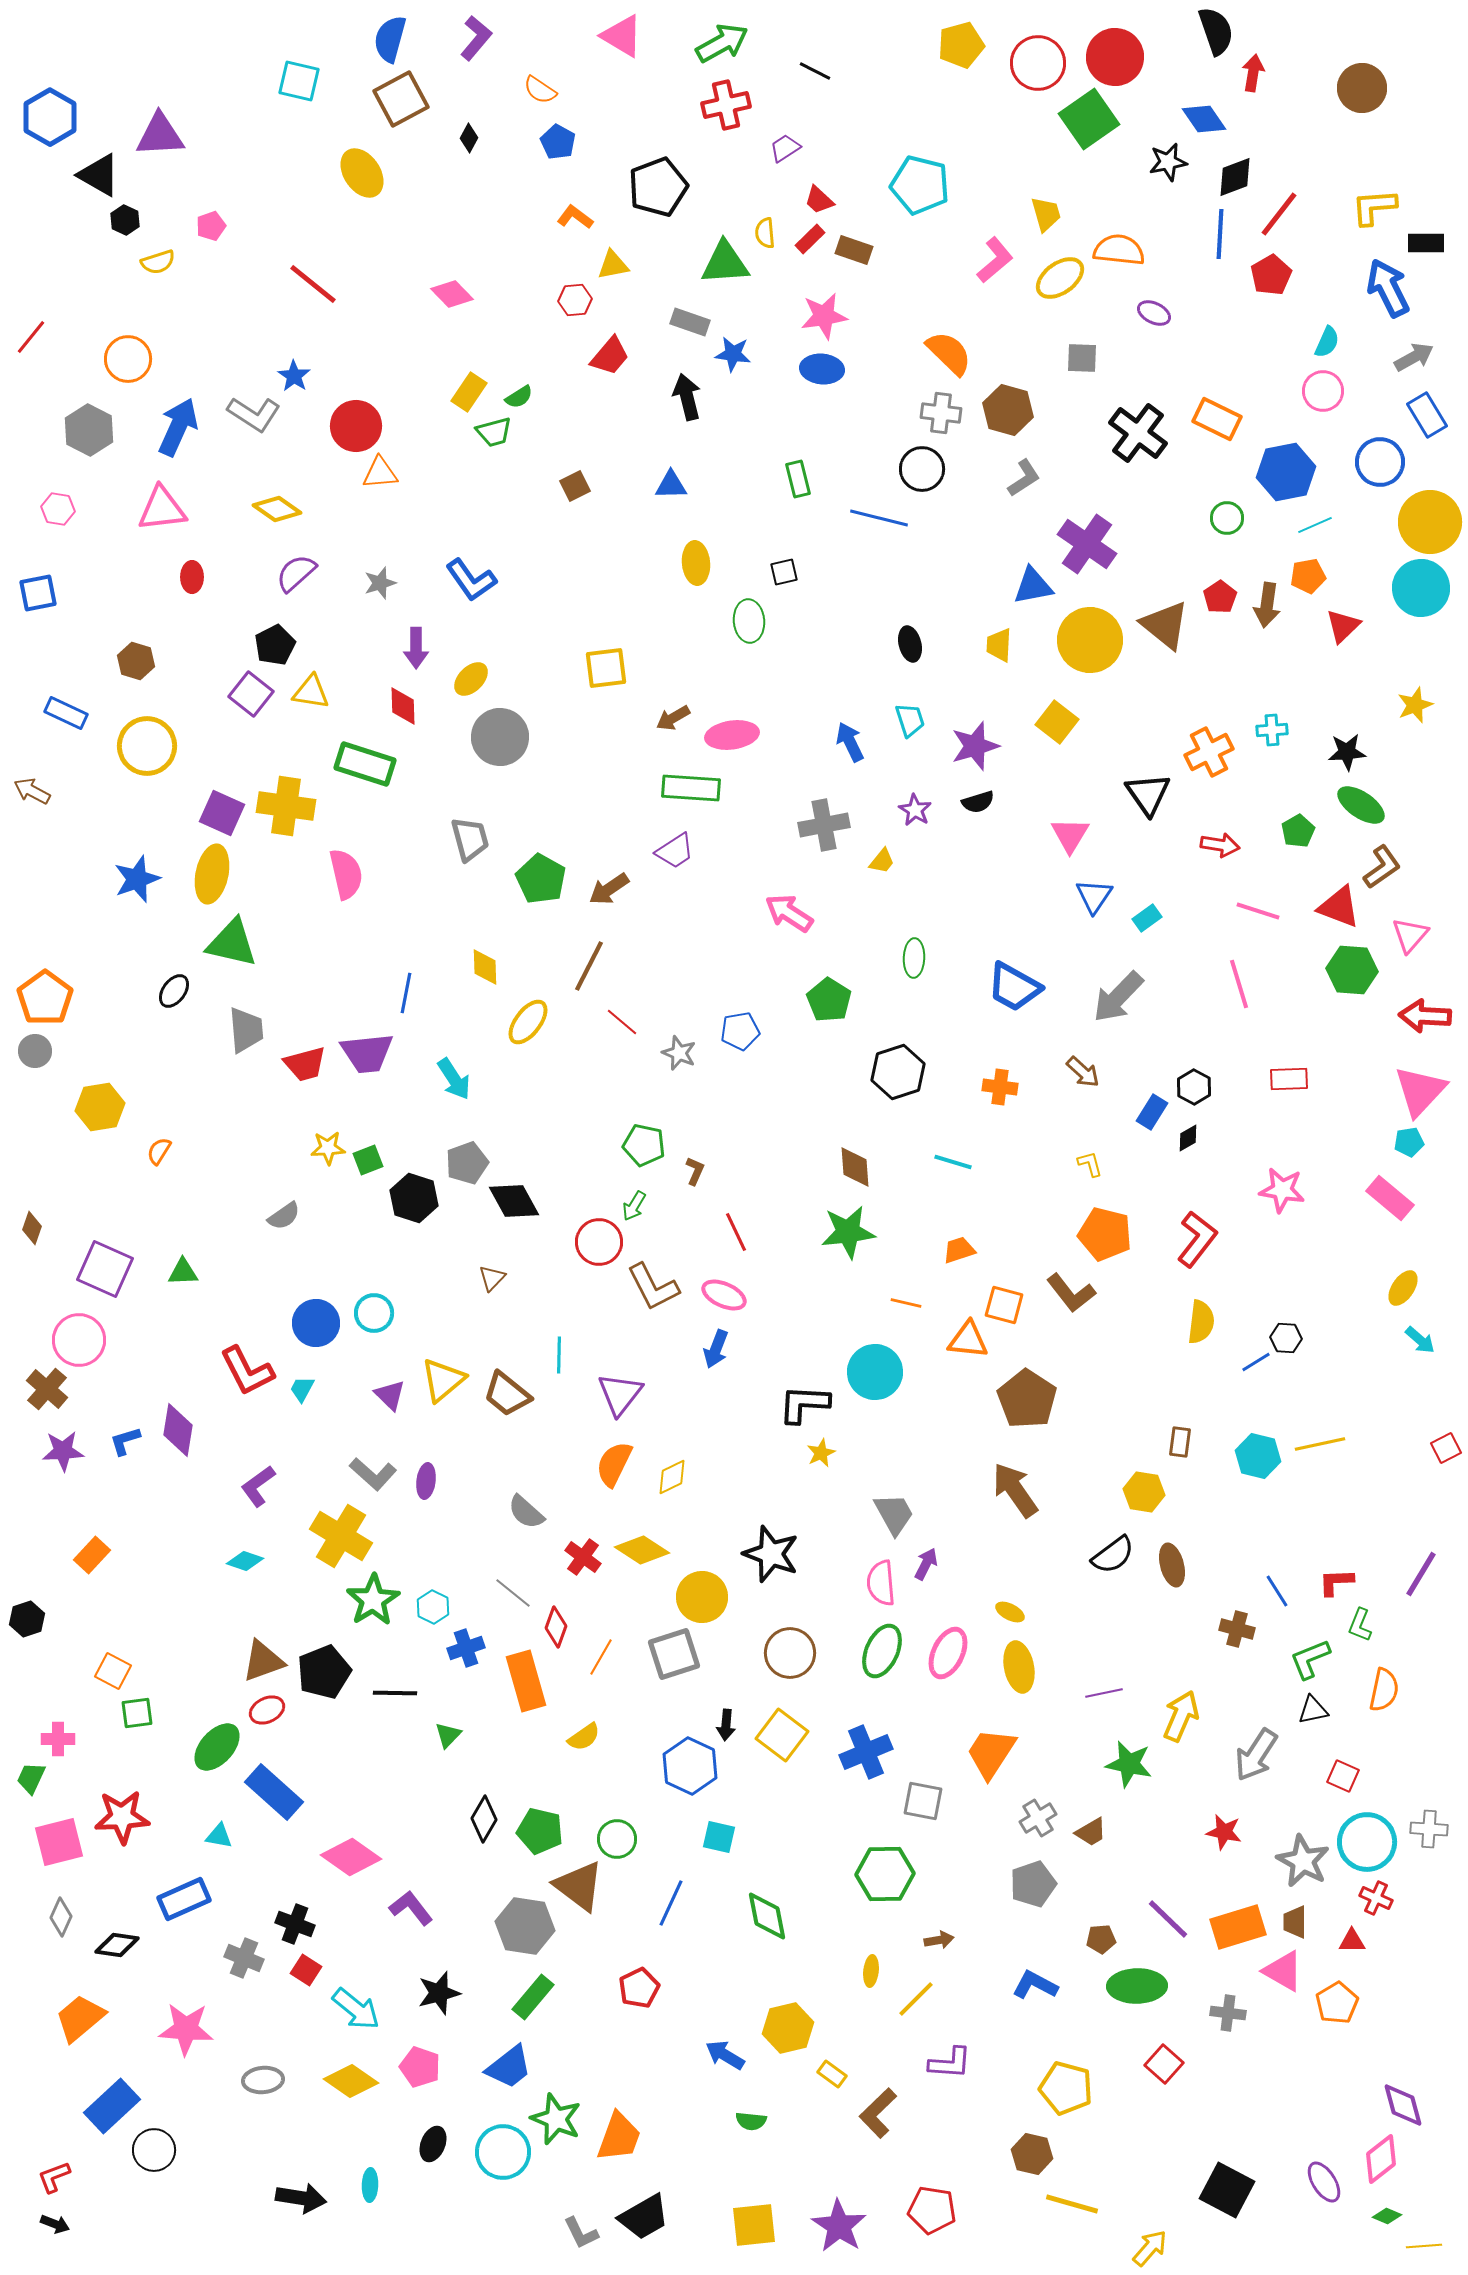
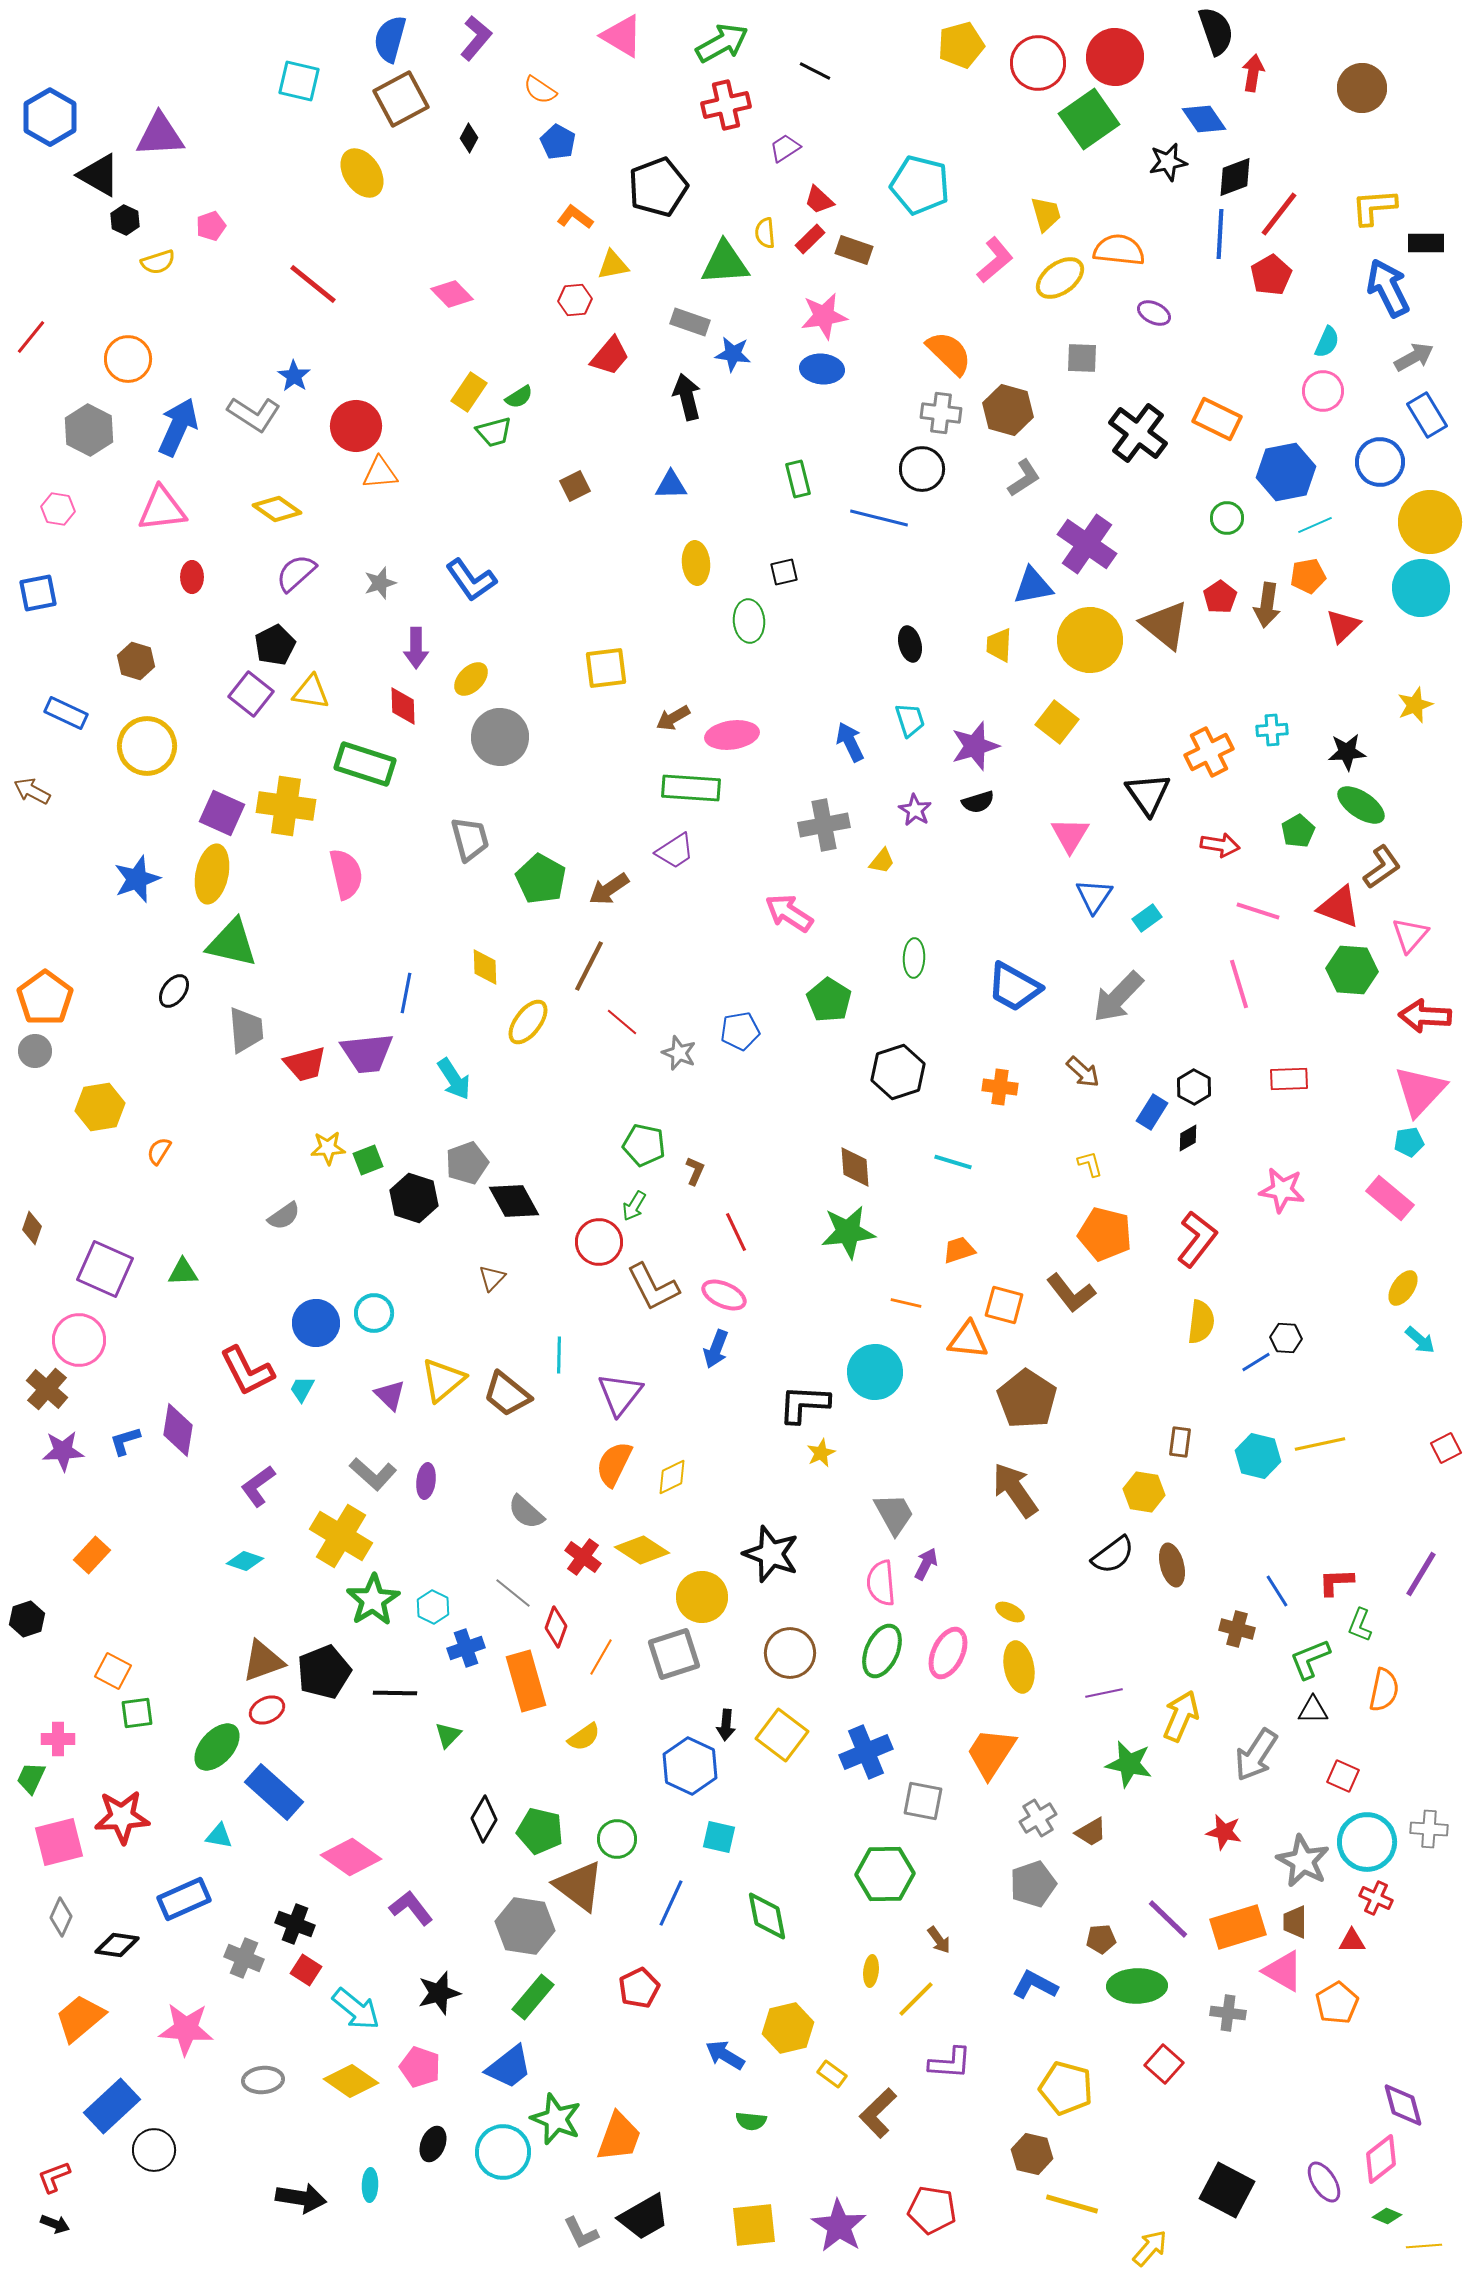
black triangle at (1313, 1710): rotated 12 degrees clockwise
brown arrow at (939, 1940): rotated 64 degrees clockwise
